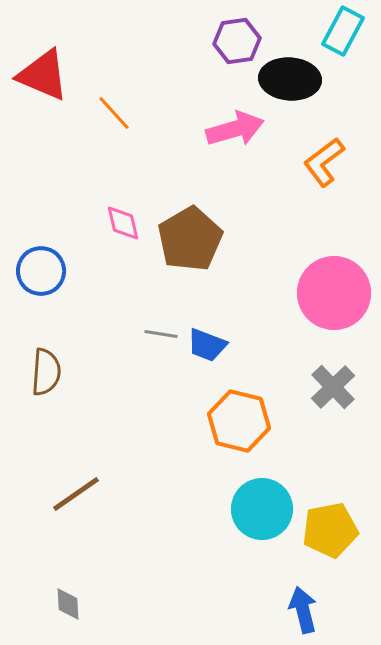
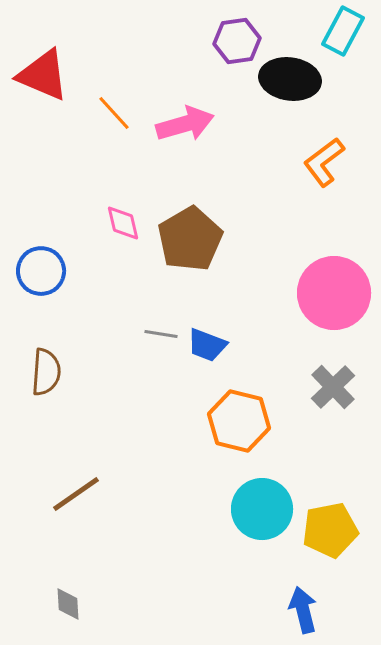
black ellipse: rotated 4 degrees clockwise
pink arrow: moved 50 px left, 5 px up
